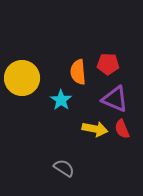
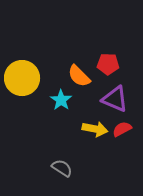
orange semicircle: moved 1 px right, 4 px down; rotated 40 degrees counterclockwise
red semicircle: rotated 84 degrees clockwise
gray semicircle: moved 2 px left
